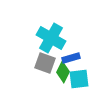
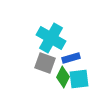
green diamond: moved 5 px down
